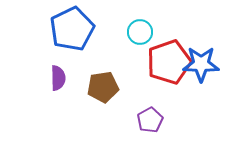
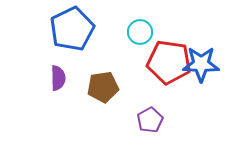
red pentagon: rotated 27 degrees clockwise
